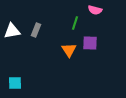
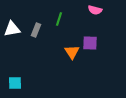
green line: moved 16 px left, 4 px up
white triangle: moved 2 px up
orange triangle: moved 3 px right, 2 px down
